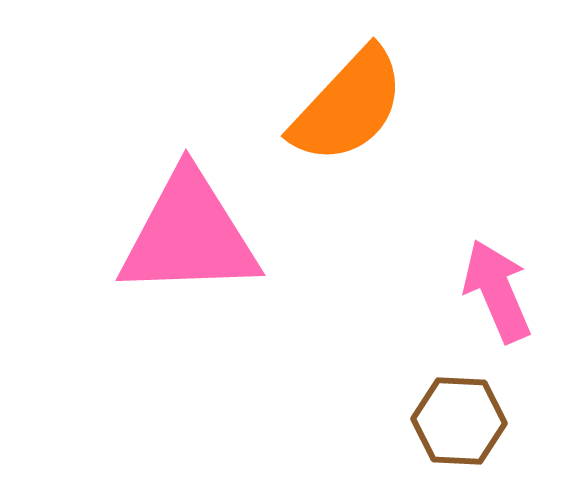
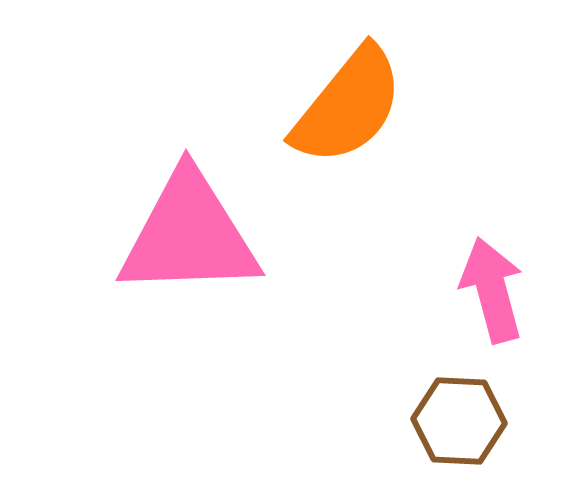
orange semicircle: rotated 4 degrees counterclockwise
pink arrow: moved 5 px left, 1 px up; rotated 8 degrees clockwise
